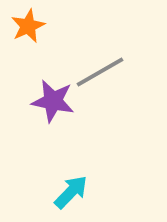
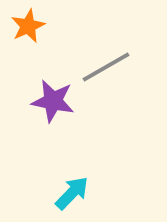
gray line: moved 6 px right, 5 px up
cyan arrow: moved 1 px right, 1 px down
